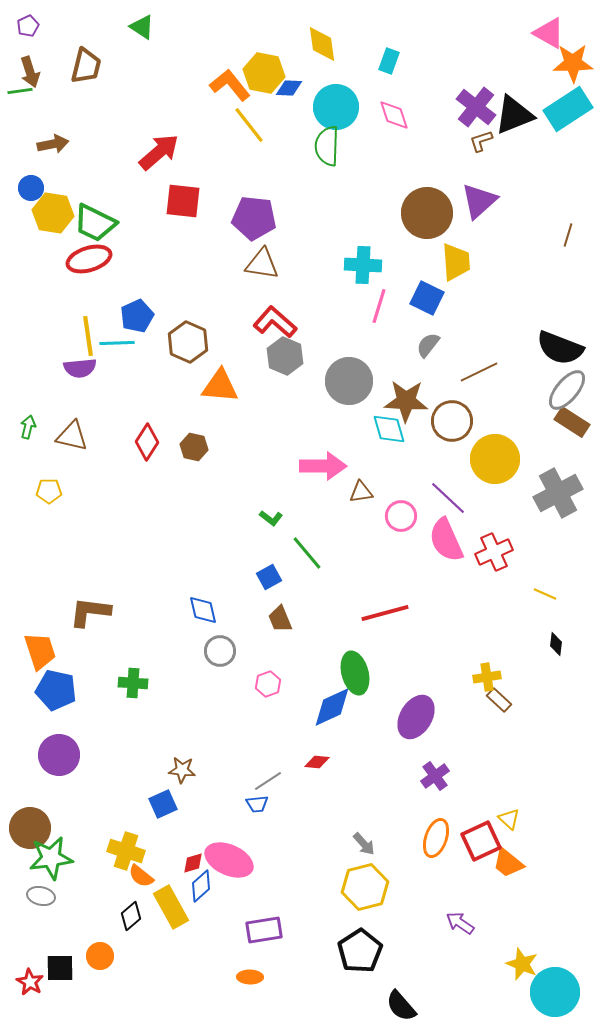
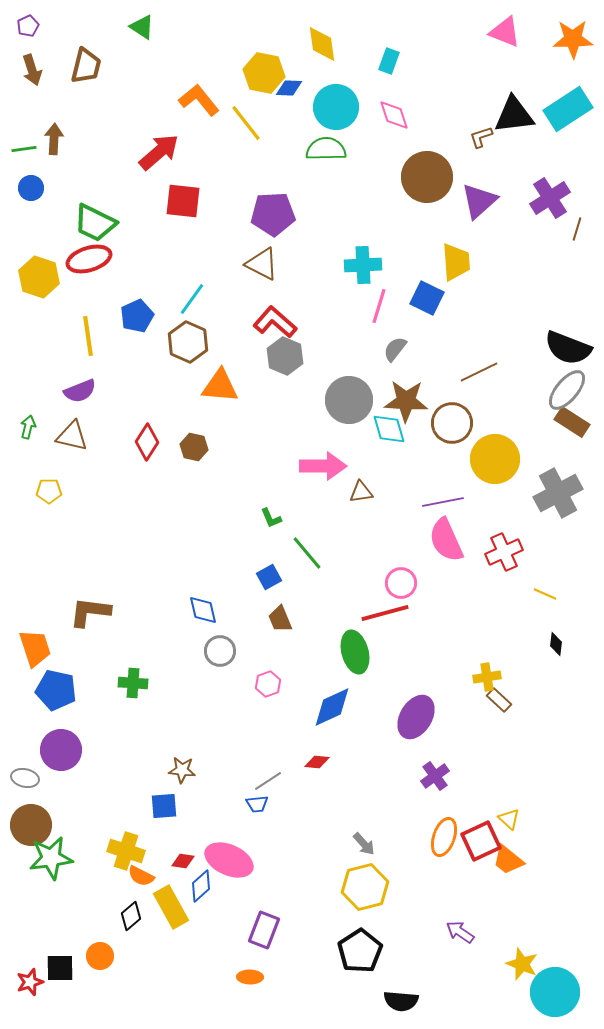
pink triangle at (549, 33): moved 44 px left, 1 px up; rotated 8 degrees counterclockwise
orange star at (573, 63): moved 24 px up
brown arrow at (30, 72): moved 2 px right, 2 px up
orange L-shape at (230, 85): moved 31 px left, 15 px down
green line at (20, 91): moved 4 px right, 58 px down
purple cross at (476, 107): moved 74 px right, 91 px down; rotated 18 degrees clockwise
black triangle at (514, 115): rotated 15 degrees clockwise
yellow line at (249, 125): moved 3 px left, 2 px up
brown L-shape at (481, 141): moved 4 px up
brown arrow at (53, 144): moved 1 px right, 5 px up; rotated 76 degrees counterclockwise
green semicircle at (327, 146): moved 1 px left, 3 px down; rotated 87 degrees clockwise
yellow hexagon at (53, 213): moved 14 px left, 64 px down; rotated 9 degrees clockwise
brown circle at (427, 213): moved 36 px up
purple pentagon at (254, 218): moved 19 px right, 4 px up; rotated 9 degrees counterclockwise
brown line at (568, 235): moved 9 px right, 6 px up
brown triangle at (262, 264): rotated 18 degrees clockwise
cyan cross at (363, 265): rotated 6 degrees counterclockwise
cyan line at (117, 343): moved 75 px right, 44 px up; rotated 52 degrees counterclockwise
gray semicircle at (428, 345): moved 33 px left, 4 px down
black semicircle at (560, 348): moved 8 px right
purple semicircle at (80, 368): moved 23 px down; rotated 16 degrees counterclockwise
gray circle at (349, 381): moved 19 px down
brown circle at (452, 421): moved 2 px down
purple line at (448, 498): moved 5 px left, 4 px down; rotated 54 degrees counterclockwise
pink circle at (401, 516): moved 67 px down
green L-shape at (271, 518): rotated 30 degrees clockwise
red cross at (494, 552): moved 10 px right
orange trapezoid at (40, 651): moved 5 px left, 3 px up
green ellipse at (355, 673): moved 21 px up
purple circle at (59, 755): moved 2 px right, 5 px up
blue square at (163, 804): moved 1 px right, 2 px down; rotated 20 degrees clockwise
brown circle at (30, 828): moved 1 px right, 3 px up
orange ellipse at (436, 838): moved 8 px right, 1 px up
red diamond at (193, 863): moved 10 px left, 2 px up; rotated 25 degrees clockwise
orange trapezoid at (508, 863): moved 3 px up
orange semicircle at (141, 876): rotated 12 degrees counterclockwise
gray ellipse at (41, 896): moved 16 px left, 118 px up
purple arrow at (460, 923): moved 9 px down
purple rectangle at (264, 930): rotated 60 degrees counterclockwise
red star at (30, 982): rotated 24 degrees clockwise
black semicircle at (401, 1006): moved 5 px up; rotated 44 degrees counterclockwise
